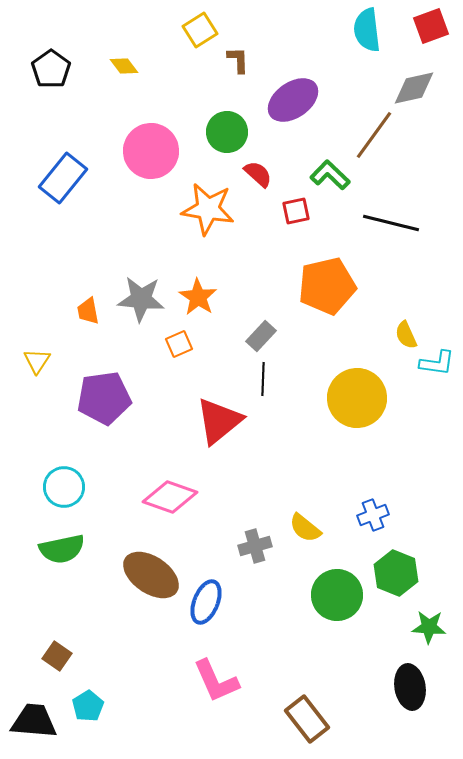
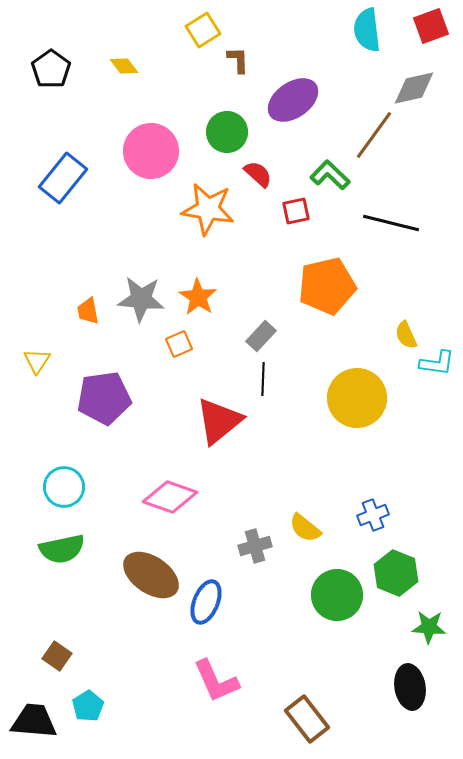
yellow square at (200, 30): moved 3 px right
